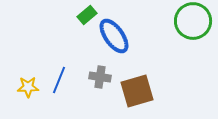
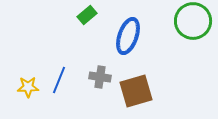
blue ellipse: moved 14 px right; rotated 54 degrees clockwise
brown square: moved 1 px left
